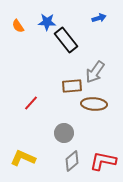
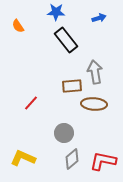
blue star: moved 9 px right, 10 px up
gray arrow: rotated 135 degrees clockwise
gray diamond: moved 2 px up
